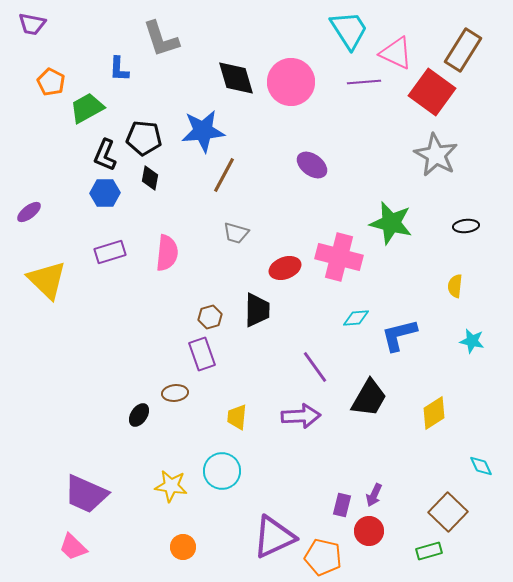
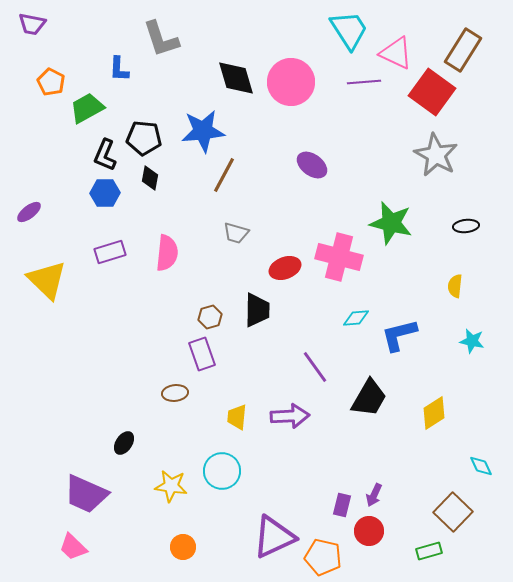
black ellipse at (139, 415): moved 15 px left, 28 px down
purple arrow at (301, 416): moved 11 px left
brown square at (448, 512): moved 5 px right
